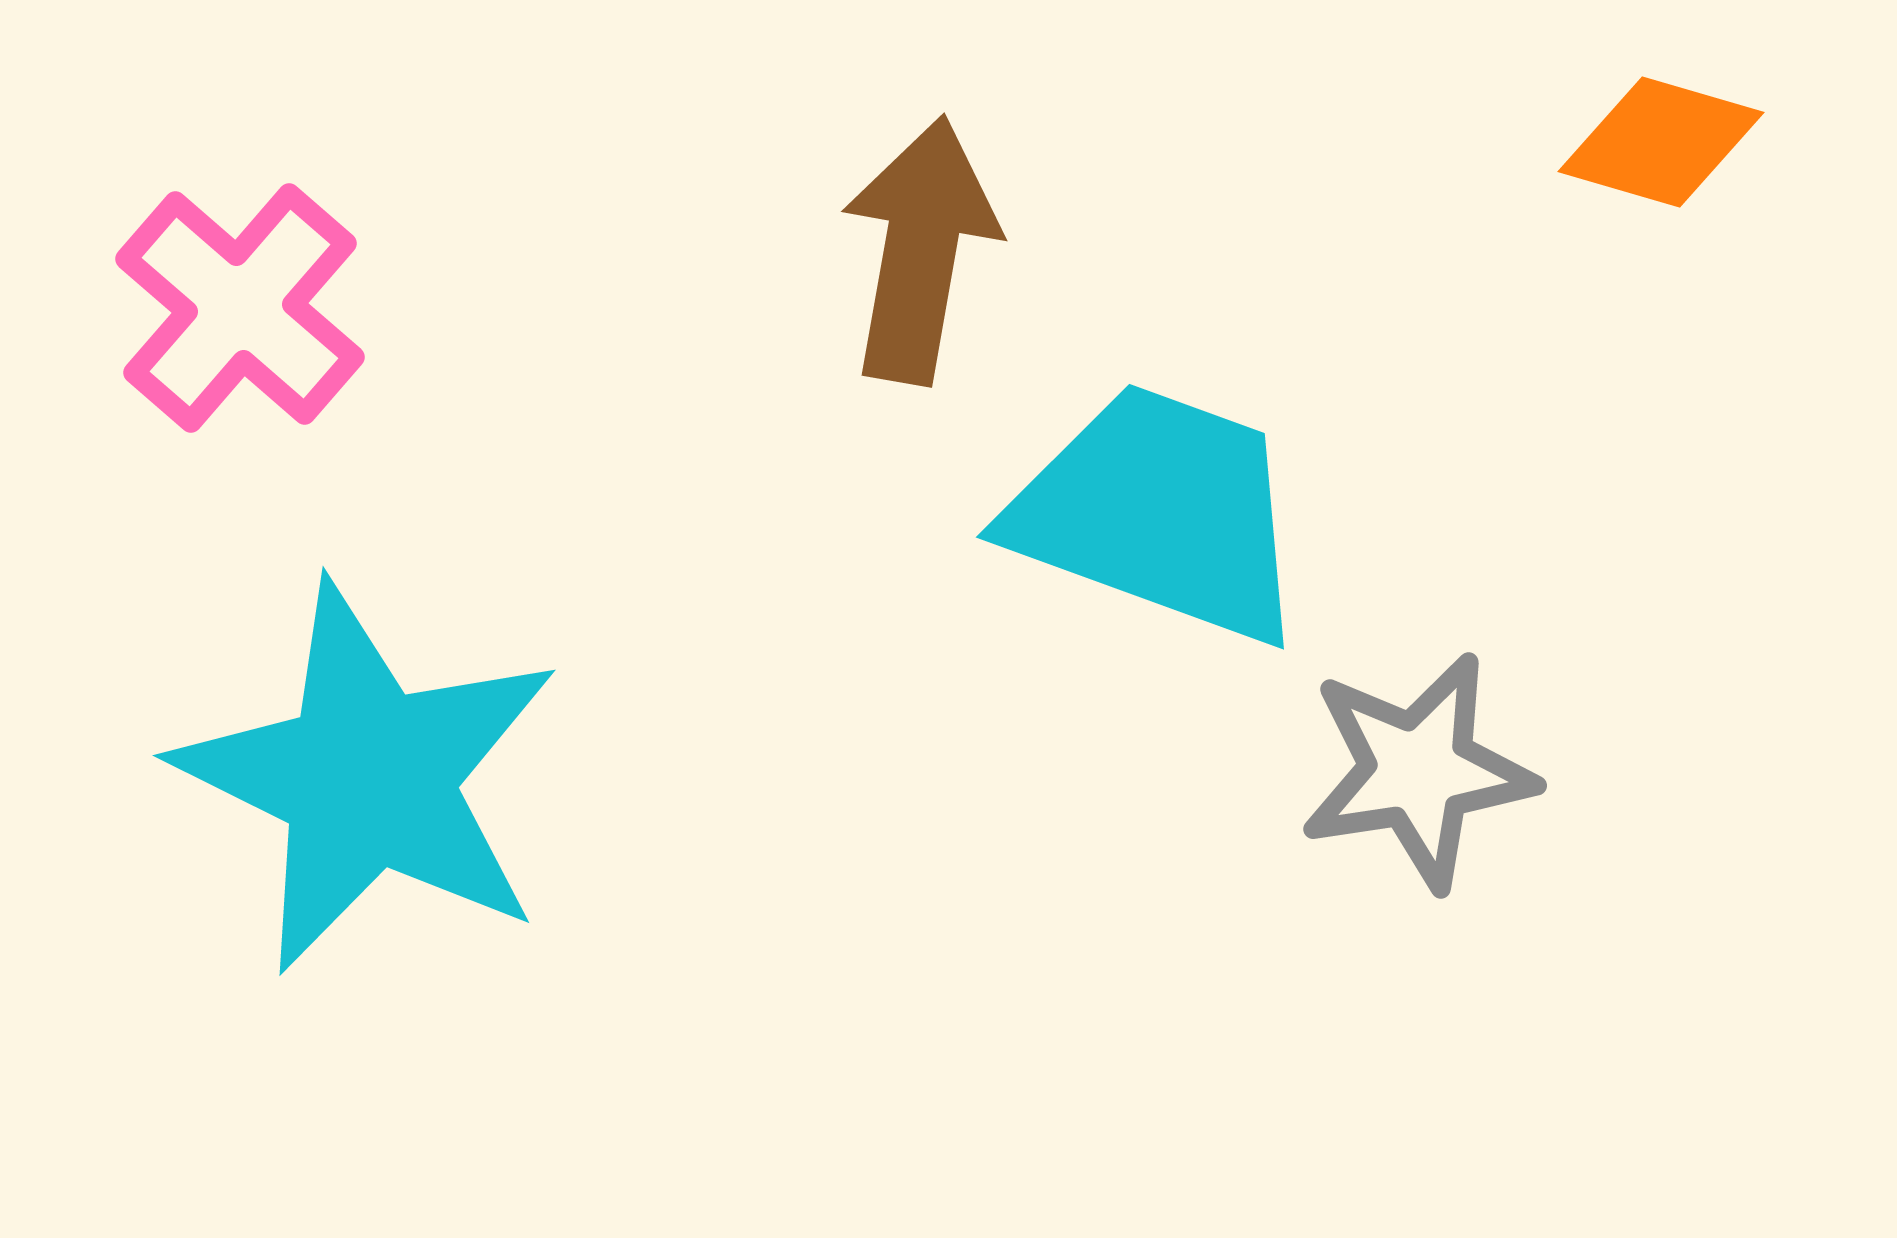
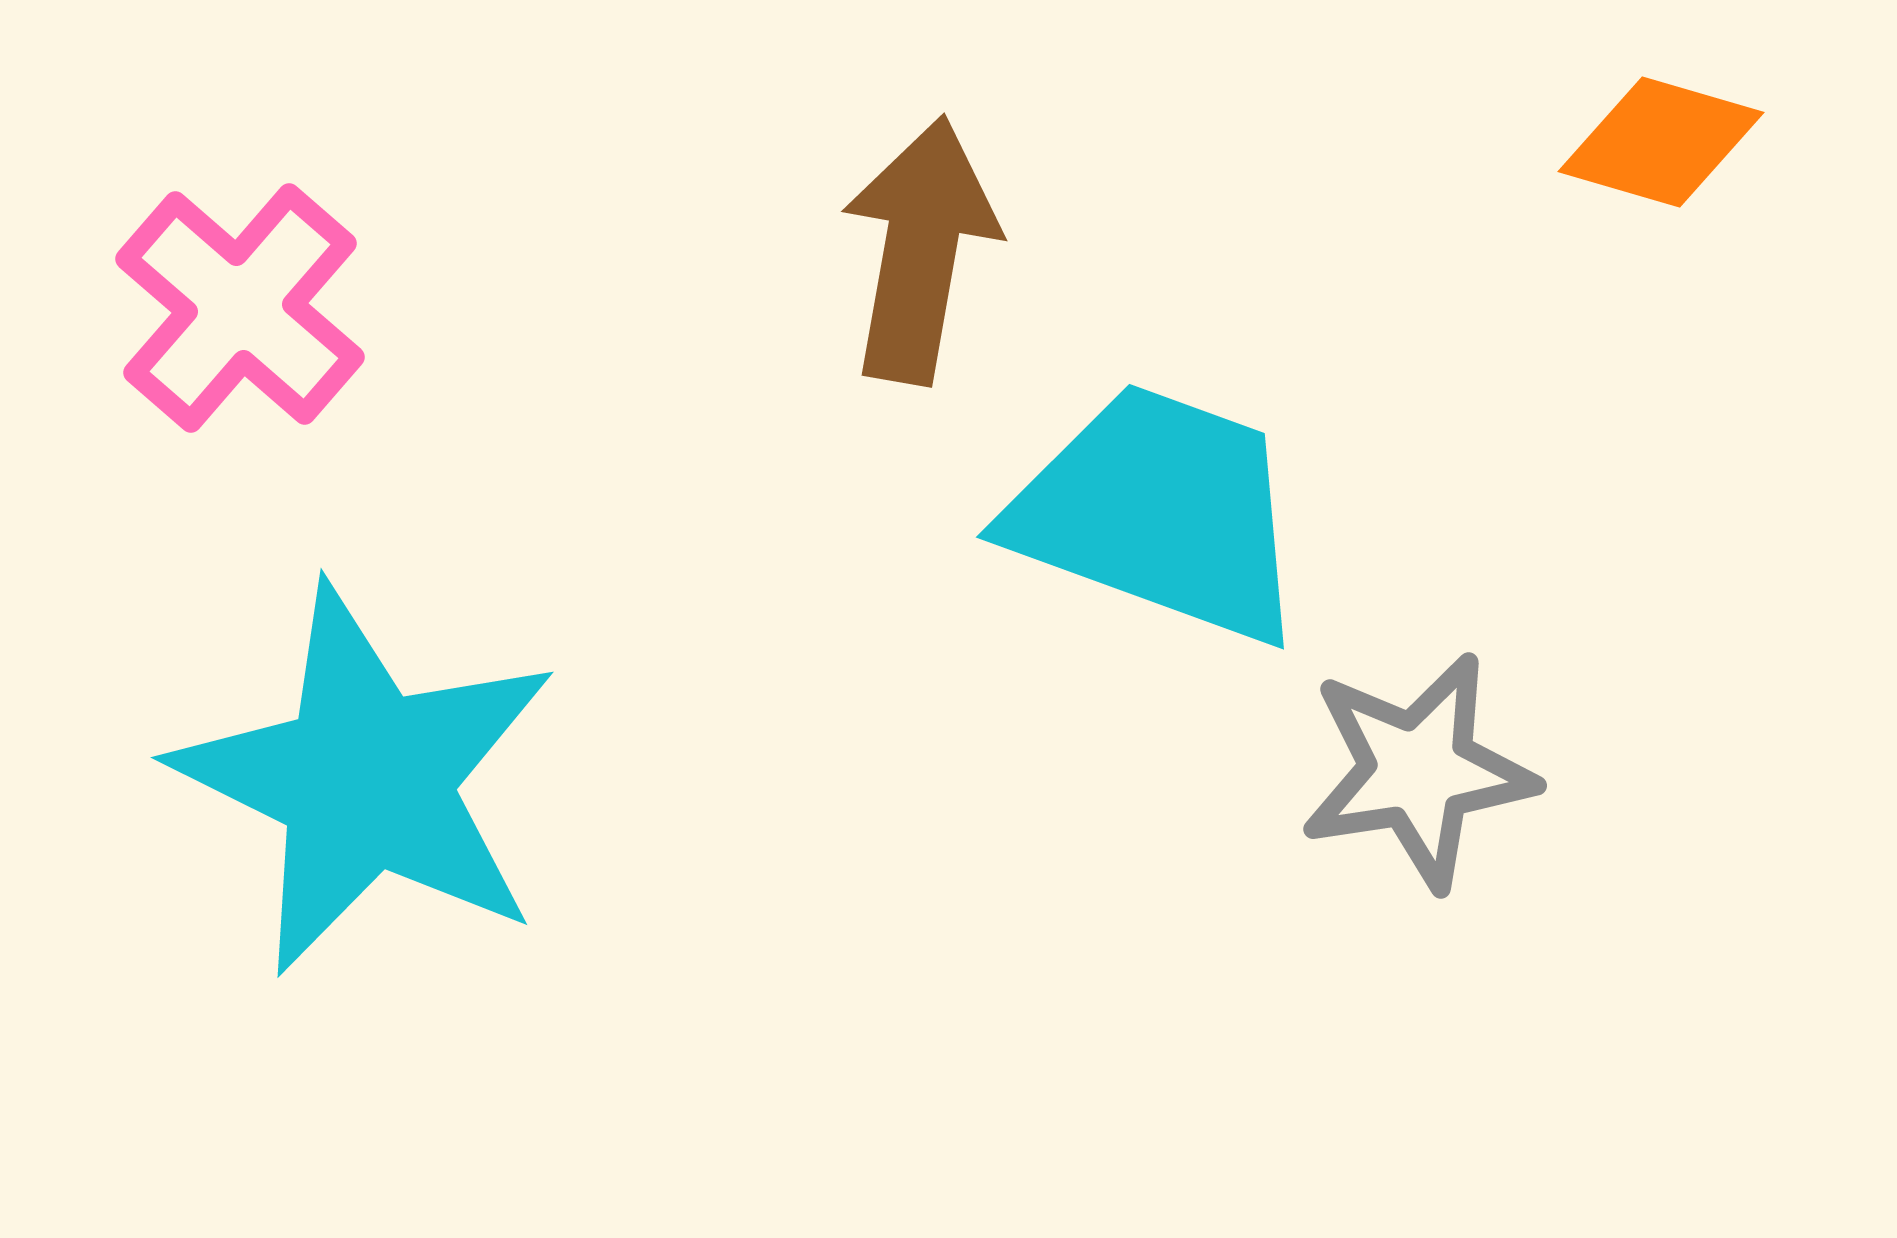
cyan star: moved 2 px left, 2 px down
